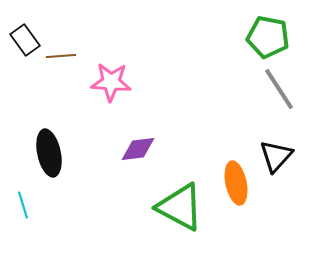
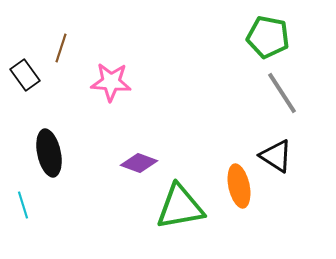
black rectangle: moved 35 px down
brown line: moved 8 px up; rotated 68 degrees counterclockwise
gray line: moved 3 px right, 4 px down
purple diamond: moved 1 px right, 14 px down; rotated 27 degrees clockwise
black triangle: rotated 39 degrees counterclockwise
orange ellipse: moved 3 px right, 3 px down
green triangle: rotated 38 degrees counterclockwise
